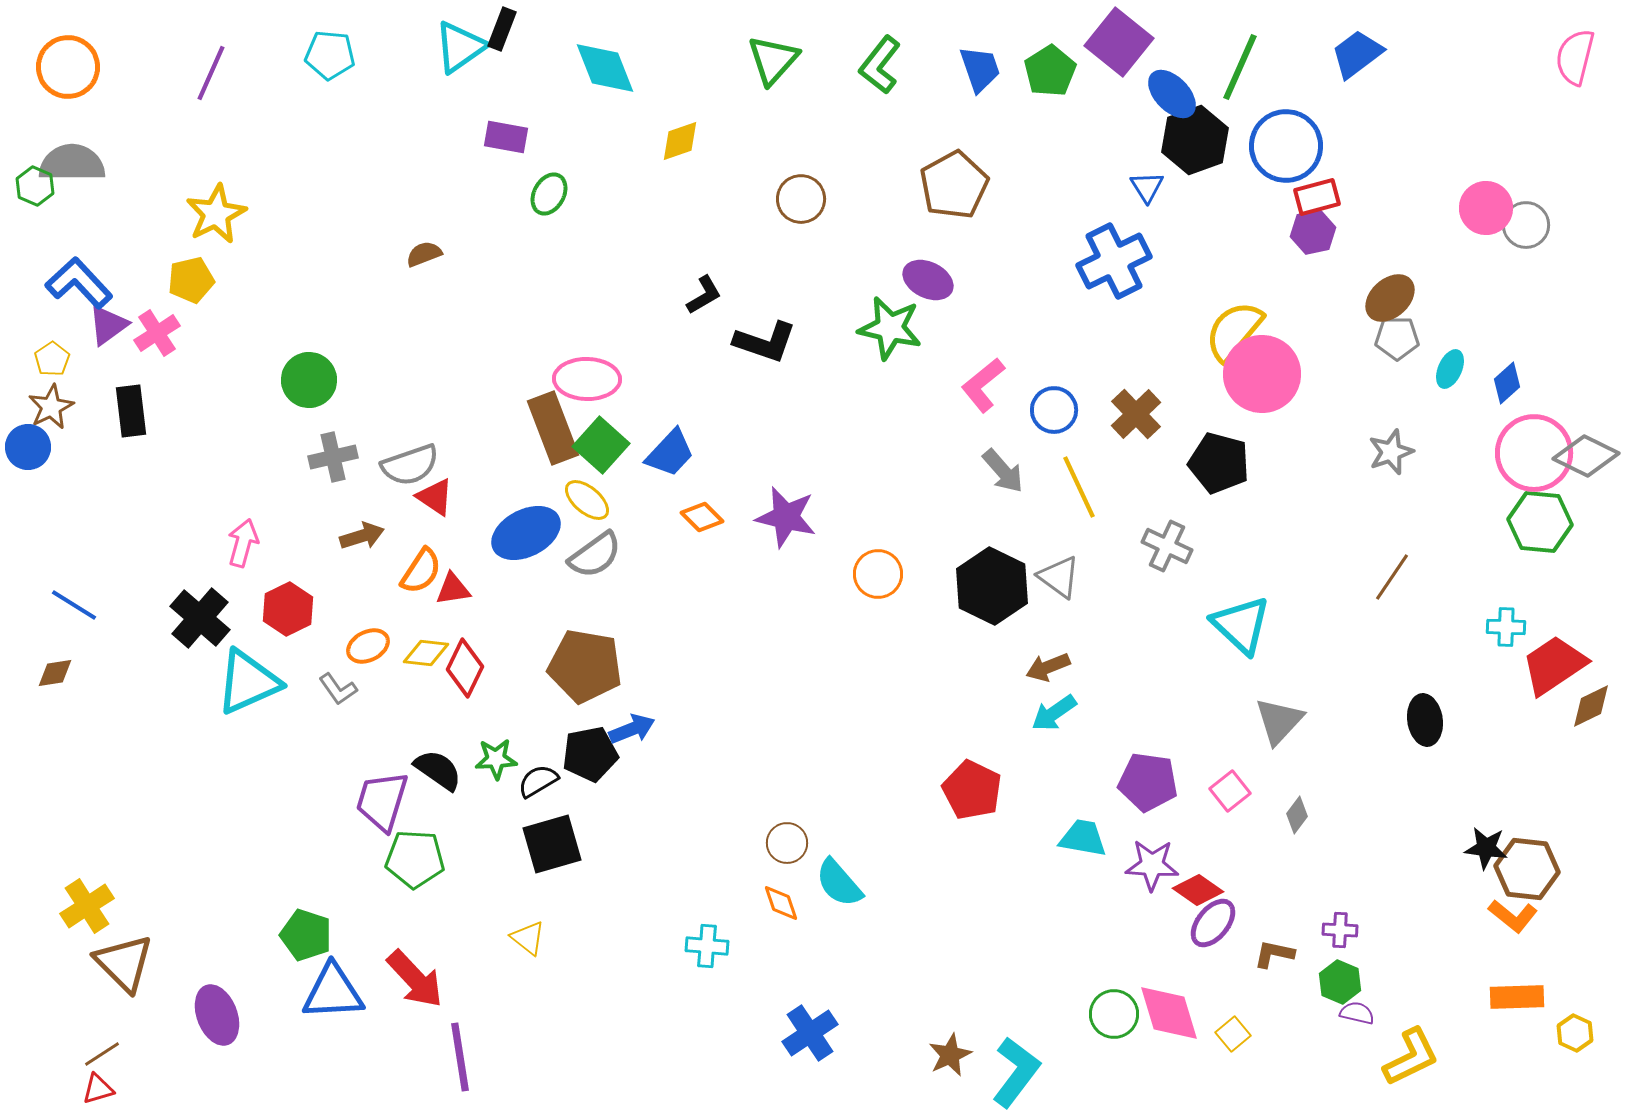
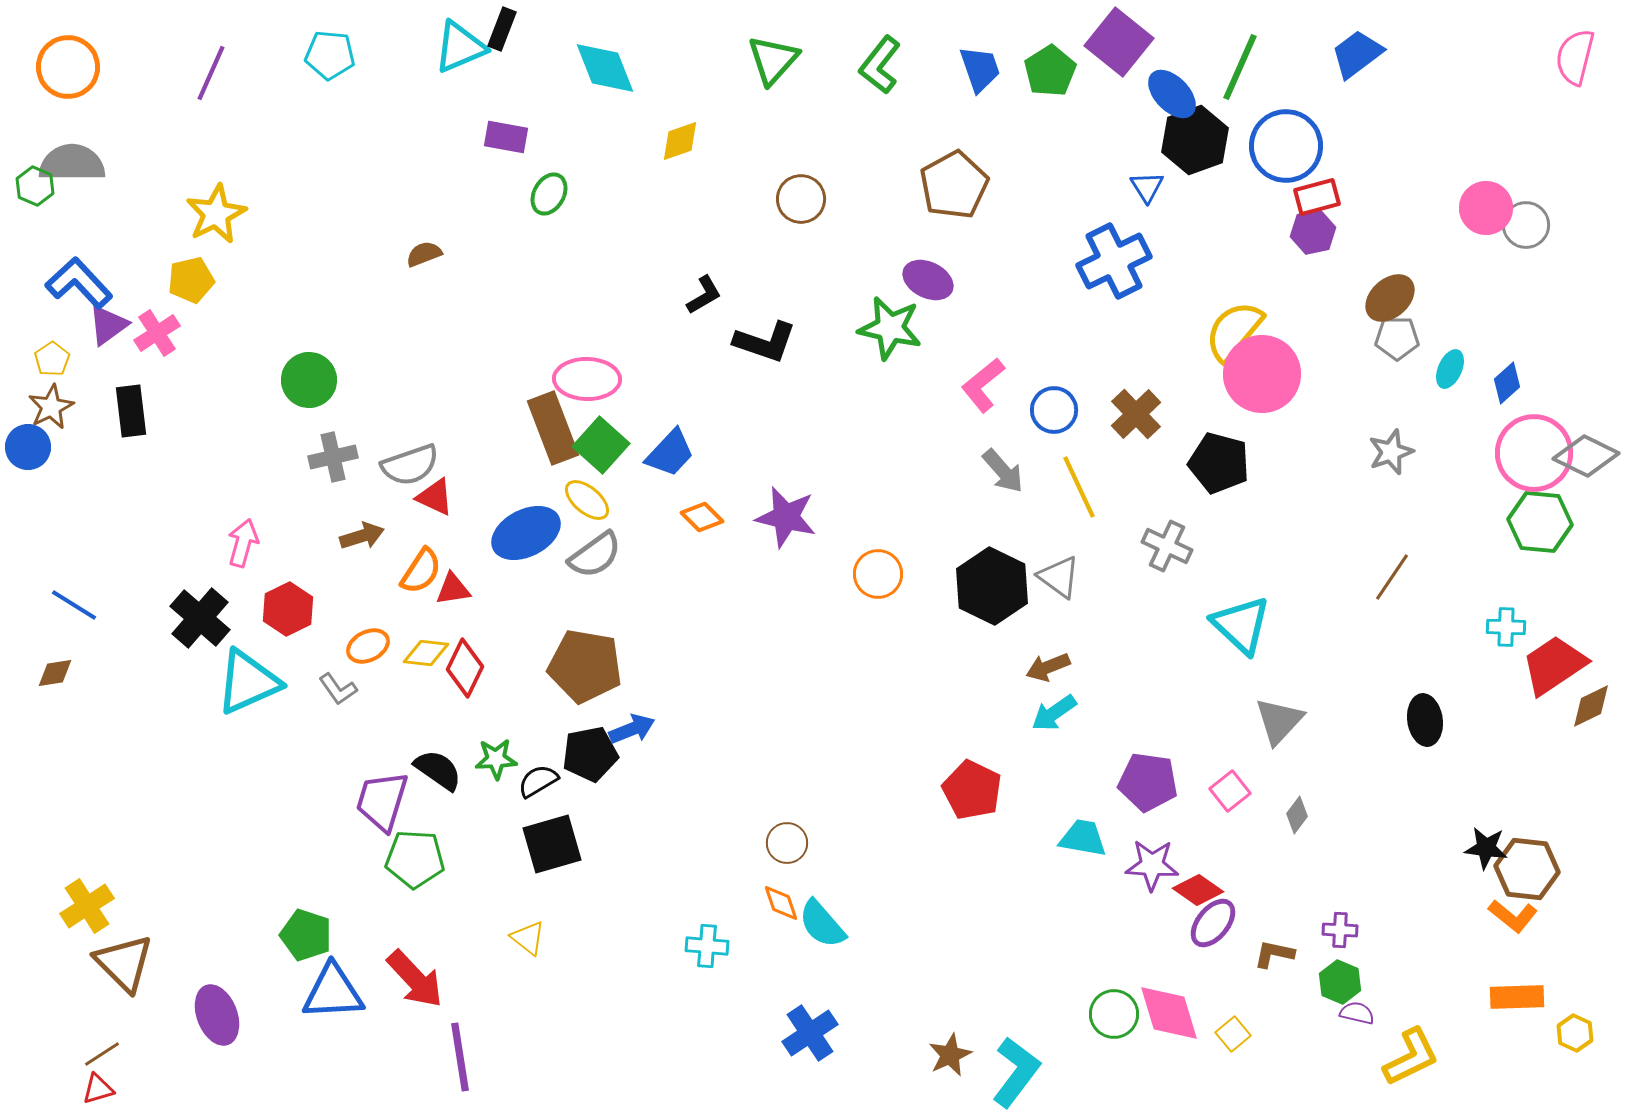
cyan triangle at (460, 47): rotated 12 degrees clockwise
red triangle at (435, 497): rotated 9 degrees counterclockwise
cyan semicircle at (839, 883): moved 17 px left, 41 px down
